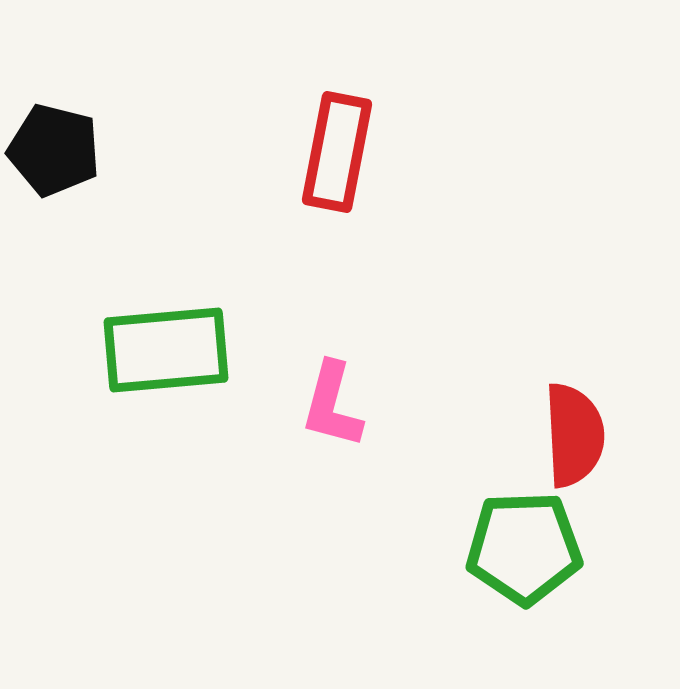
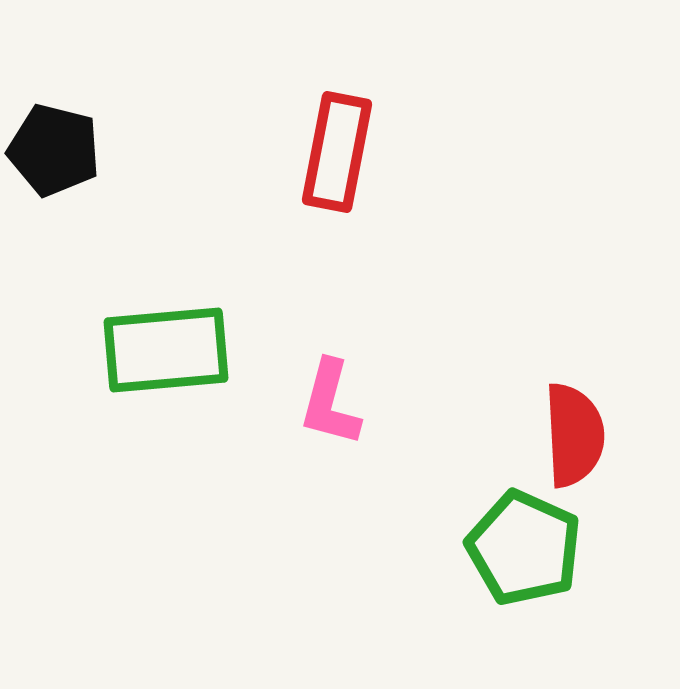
pink L-shape: moved 2 px left, 2 px up
green pentagon: rotated 26 degrees clockwise
